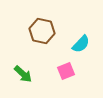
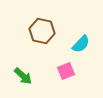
green arrow: moved 2 px down
